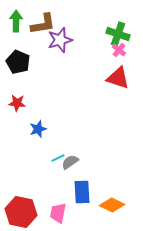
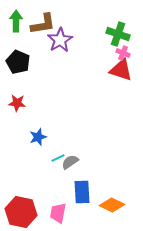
purple star: rotated 15 degrees counterclockwise
pink cross: moved 4 px right, 3 px down; rotated 16 degrees counterclockwise
red triangle: moved 3 px right, 8 px up
blue star: moved 8 px down
